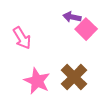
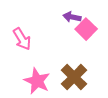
pink arrow: moved 1 px down
